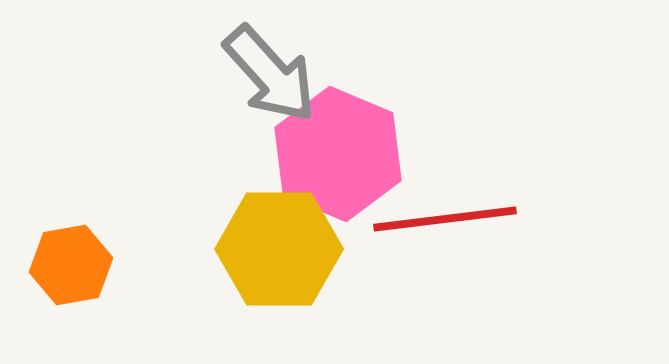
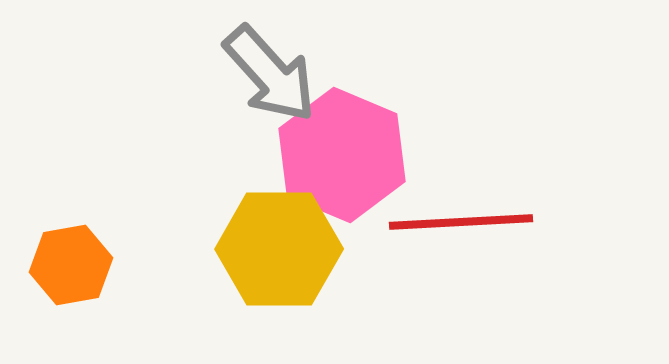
pink hexagon: moved 4 px right, 1 px down
red line: moved 16 px right, 3 px down; rotated 4 degrees clockwise
